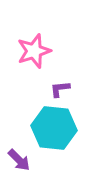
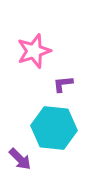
purple L-shape: moved 3 px right, 5 px up
purple arrow: moved 1 px right, 1 px up
